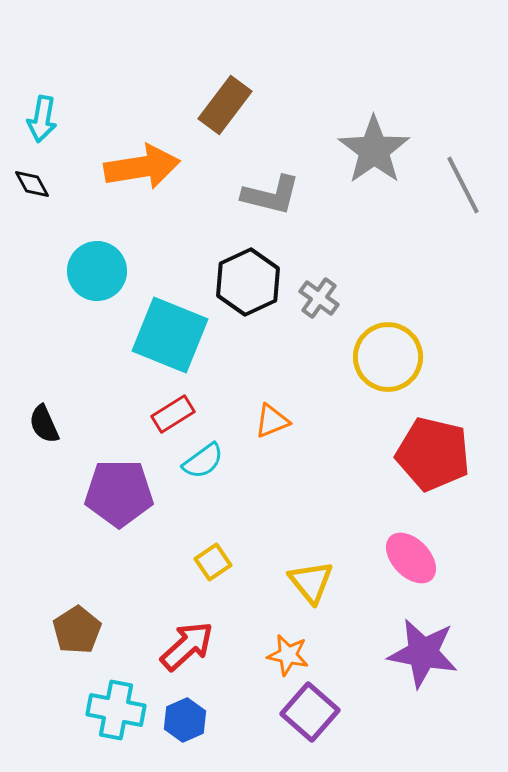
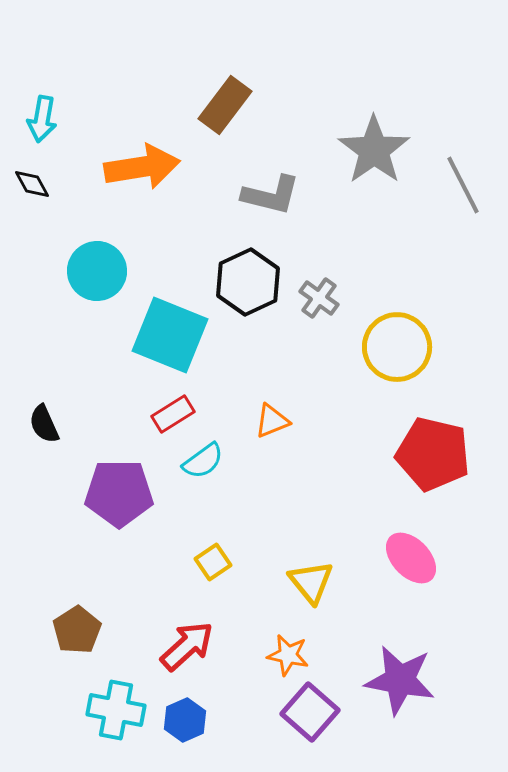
yellow circle: moved 9 px right, 10 px up
purple star: moved 23 px left, 27 px down
